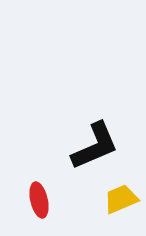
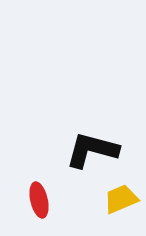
black L-shape: moved 3 px left, 4 px down; rotated 142 degrees counterclockwise
